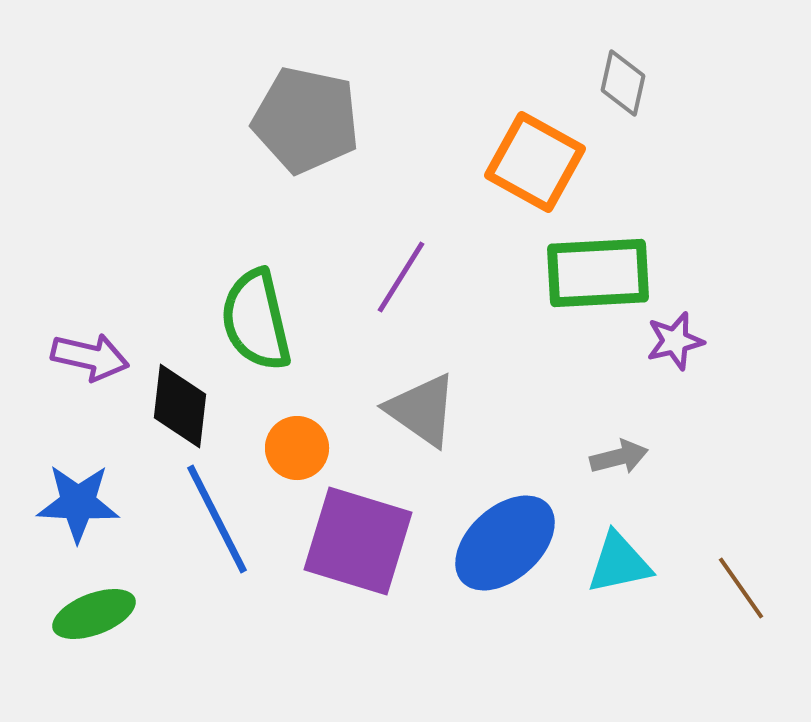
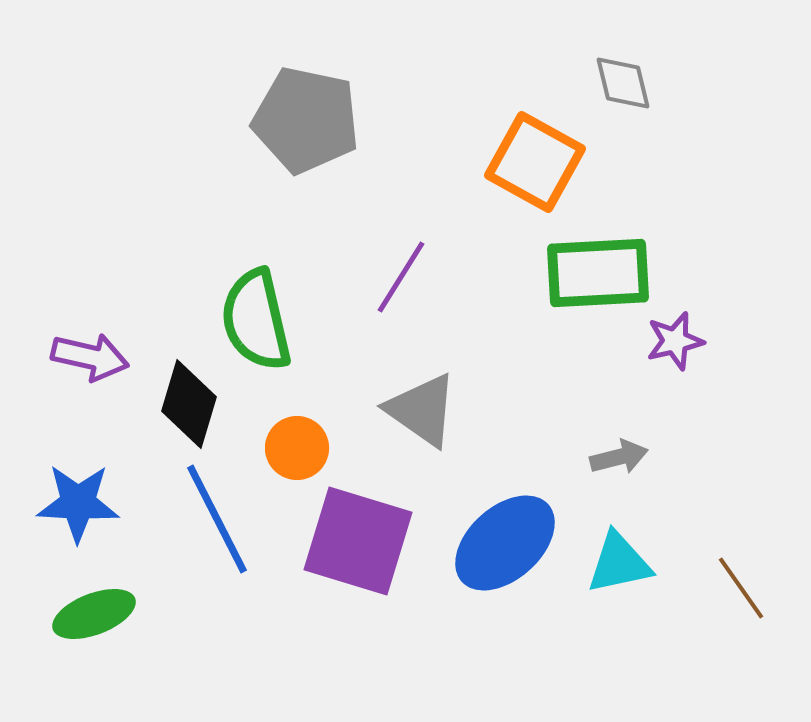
gray diamond: rotated 26 degrees counterclockwise
black diamond: moved 9 px right, 2 px up; rotated 10 degrees clockwise
